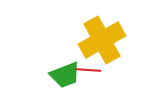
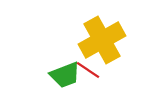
red line: rotated 30 degrees clockwise
